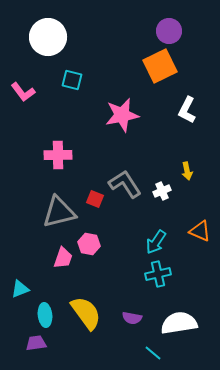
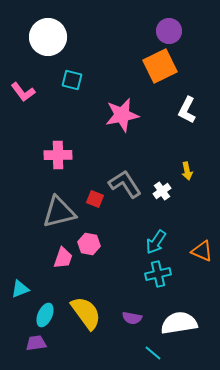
white cross: rotated 12 degrees counterclockwise
orange triangle: moved 2 px right, 20 px down
cyan ellipse: rotated 30 degrees clockwise
